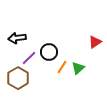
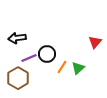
red triangle: rotated 16 degrees counterclockwise
black circle: moved 2 px left, 2 px down
purple line: rotated 21 degrees clockwise
